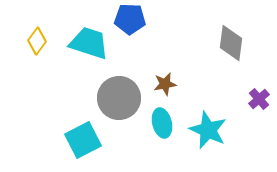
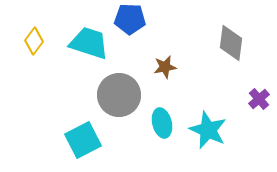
yellow diamond: moved 3 px left
brown star: moved 17 px up
gray circle: moved 3 px up
